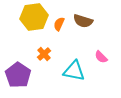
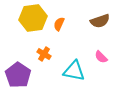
yellow hexagon: moved 1 px left, 1 px down
brown semicircle: moved 17 px right; rotated 36 degrees counterclockwise
orange cross: rotated 16 degrees counterclockwise
